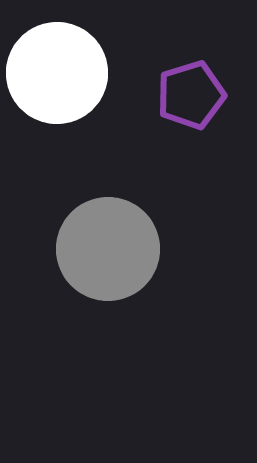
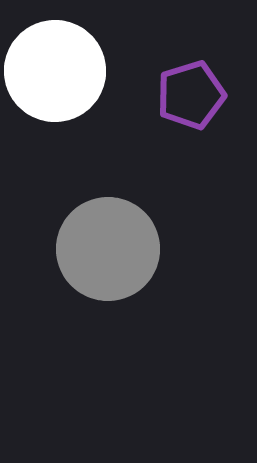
white circle: moved 2 px left, 2 px up
